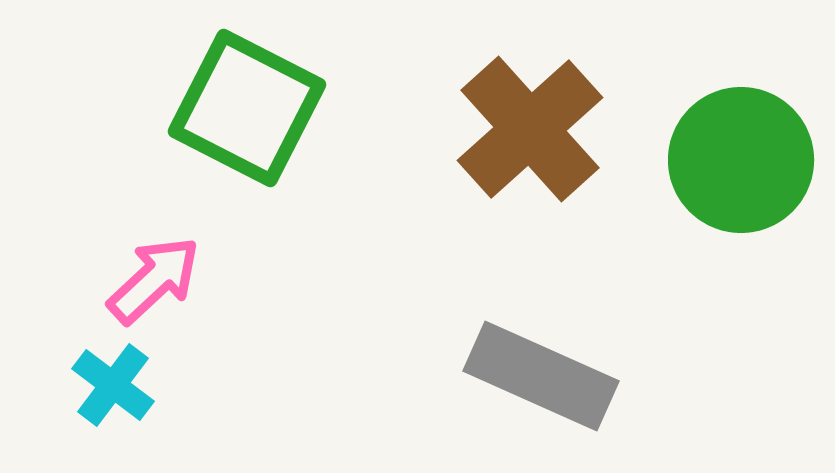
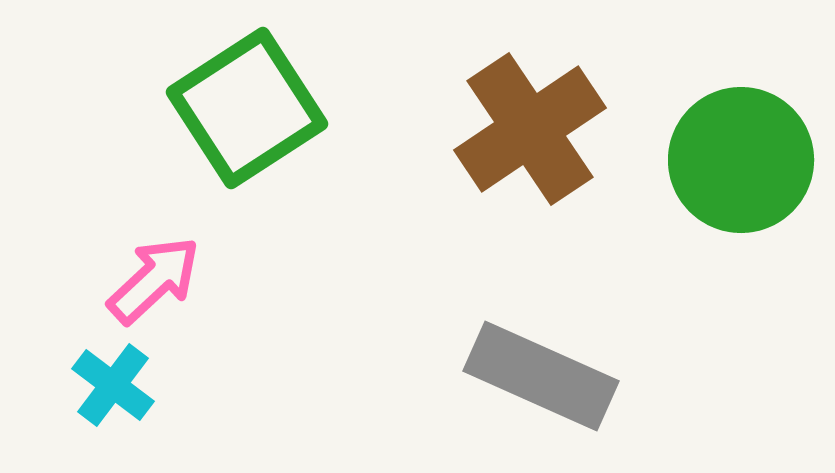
green square: rotated 30 degrees clockwise
brown cross: rotated 8 degrees clockwise
